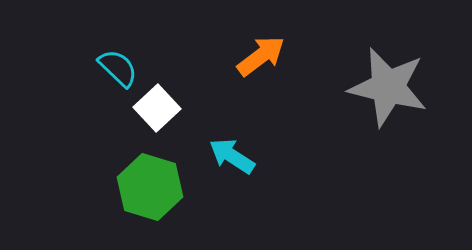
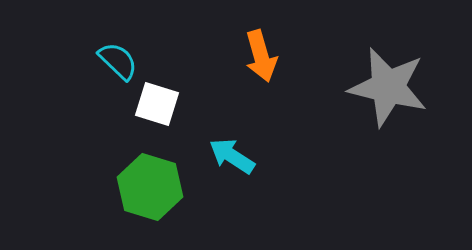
orange arrow: rotated 111 degrees clockwise
cyan semicircle: moved 7 px up
white square: moved 4 px up; rotated 30 degrees counterclockwise
